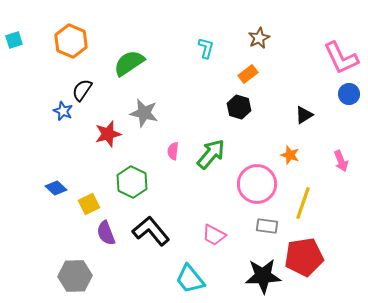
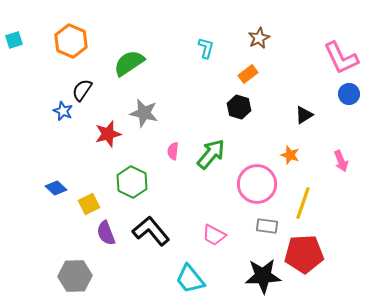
red pentagon: moved 3 px up; rotated 6 degrees clockwise
